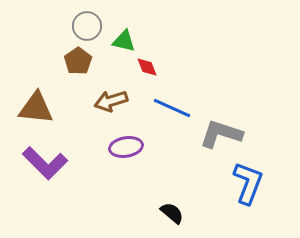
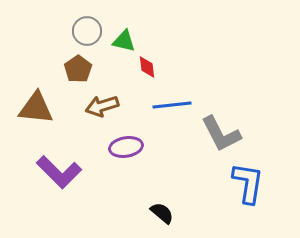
gray circle: moved 5 px down
brown pentagon: moved 8 px down
red diamond: rotated 15 degrees clockwise
brown arrow: moved 9 px left, 5 px down
blue line: moved 3 px up; rotated 30 degrees counterclockwise
gray L-shape: rotated 135 degrees counterclockwise
purple L-shape: moved 14 px right, 9 px down
blue L-shape: rotated 12 degrees counterclockwise
black semicircle: moved 10 px left
